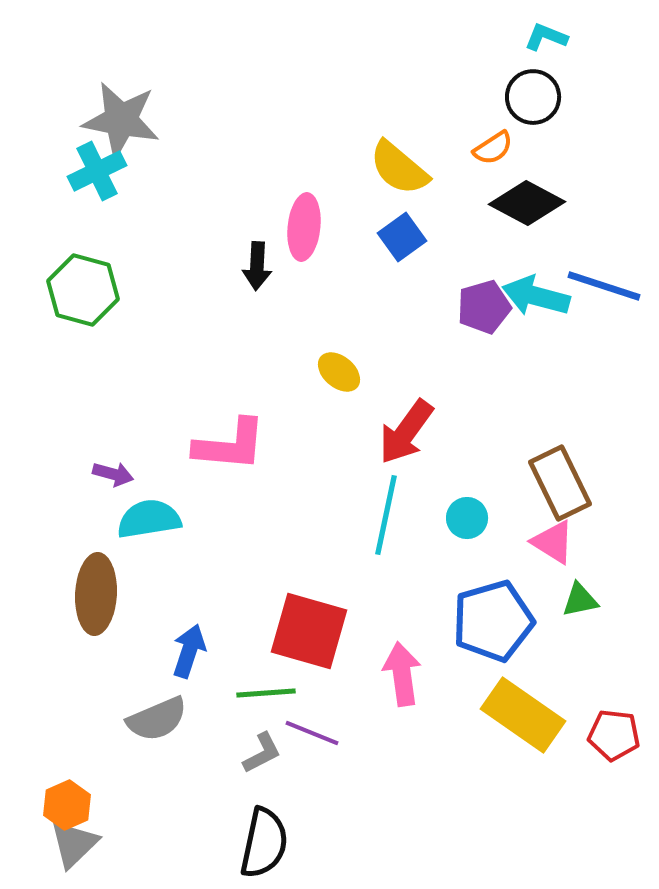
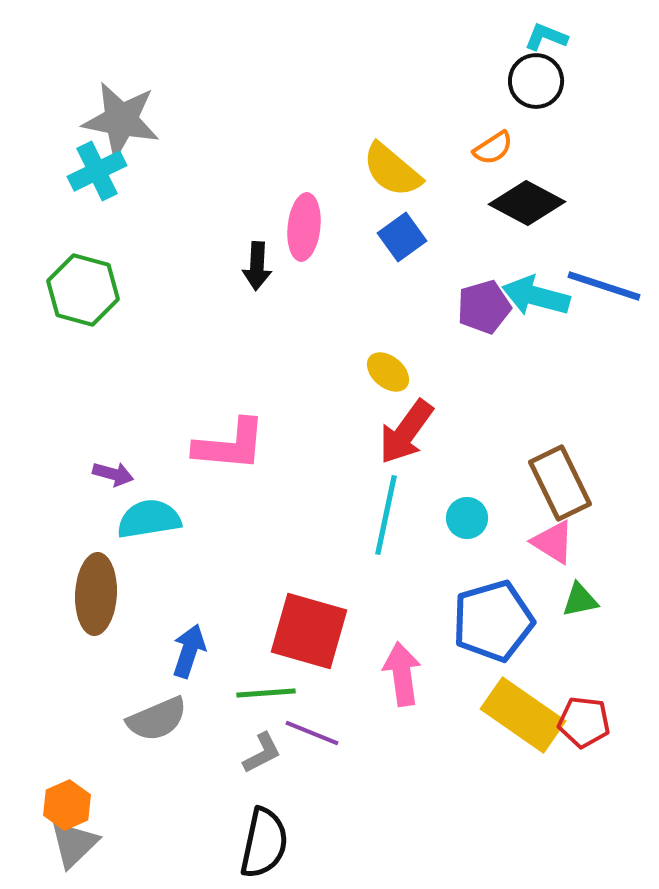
black circle: moved 3 px right, 16 px up
yellow semicircle: moved 7 px left, 2 px down
yellow ellipse: moved 49 px right
red pentagon: moved 30 px left, 13 px up
